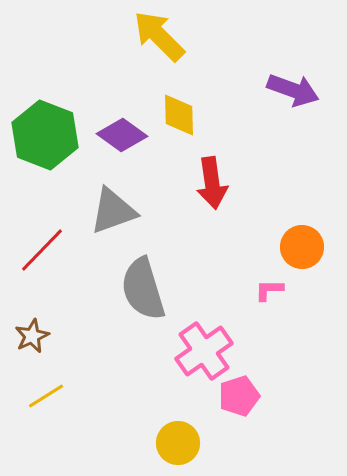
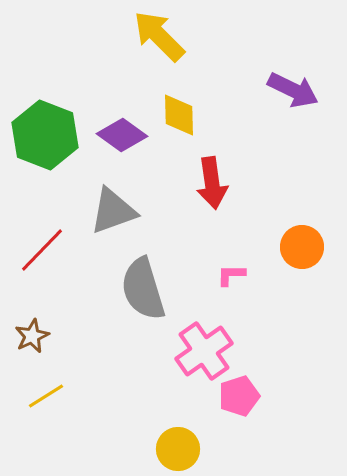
purple arrow: rotated 6 degrees clockwise
pink L-shape: moved 38 px left, 15 px up
yellow circle: moved 6 px down
